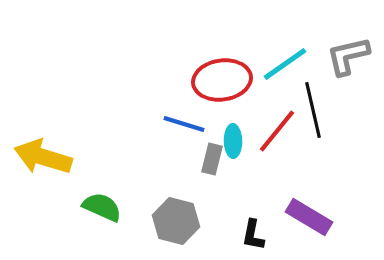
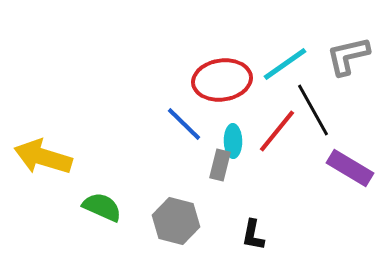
black line: rotated 16 degrees counterclockwise
blue line: rotated 27 degrees clockwise
gray rectangle: moved 8 px right, 6 px down
purple rectangle: moved 41 px right, 49 px up
